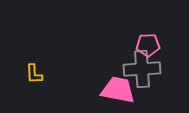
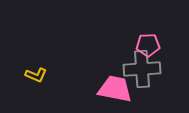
yellow L-shape: moved 2 px right, 1 px down; rotated 65 degrees counterclockwise
pink trapezoid: moved 3 px left, 1 px up
